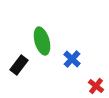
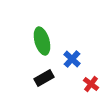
black rectangle: moved 25 px right, 13 px down; rotated 24 degrees clockwise
red cross: moved 5 px left, 2 px up
